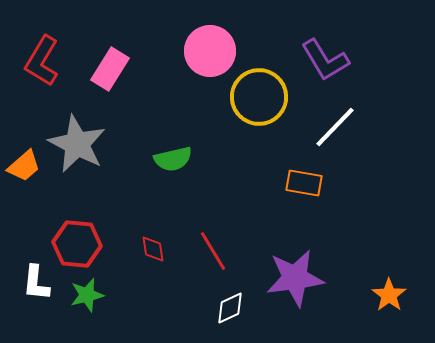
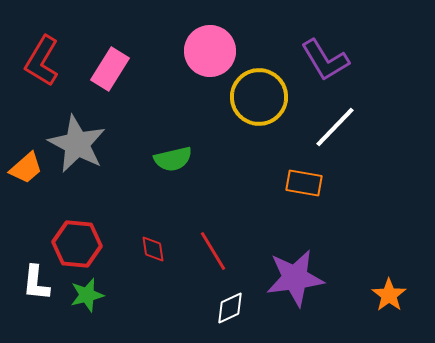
orange trapezoid: moved 2 px right, 2 px down
